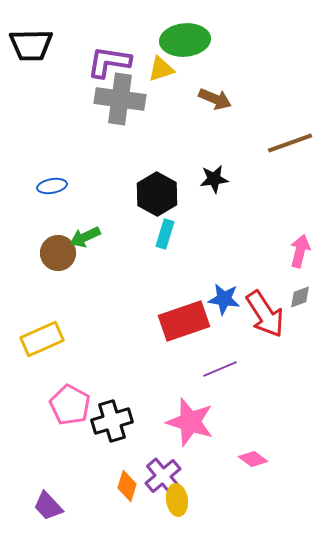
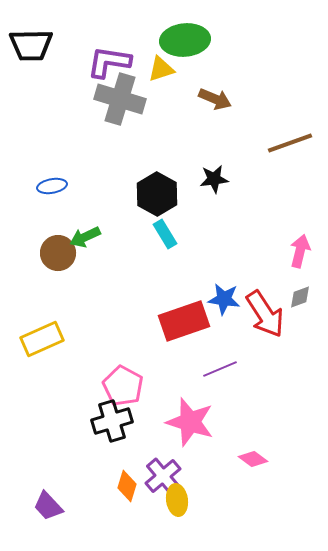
gray cross: rotated 9 degrees clockwise
cyan rectangle: rotated 48 degrees counterclockwise
pink pentagon: moved 53 px right, 19 px up
